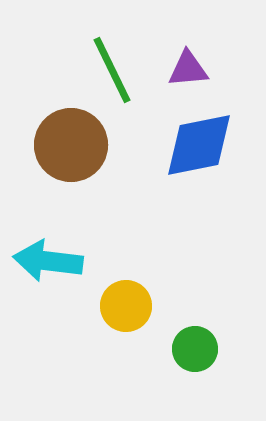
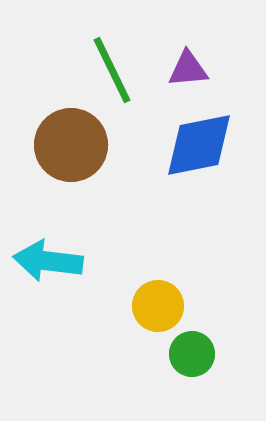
yellow circle: moved 32 px right
green circle: moved 3 px left, 5 px down
